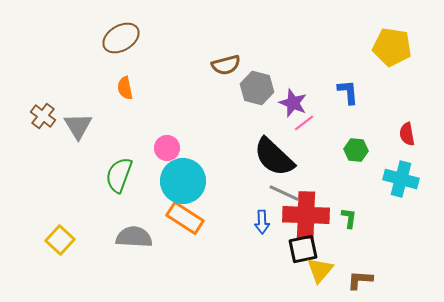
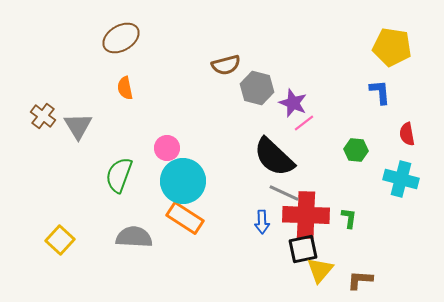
blue L-shape: moved 32 px right
